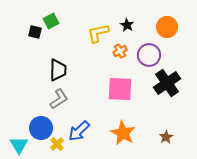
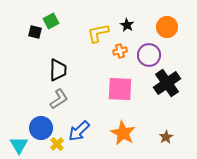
orange cross: rotated 16 degrees clockwise
